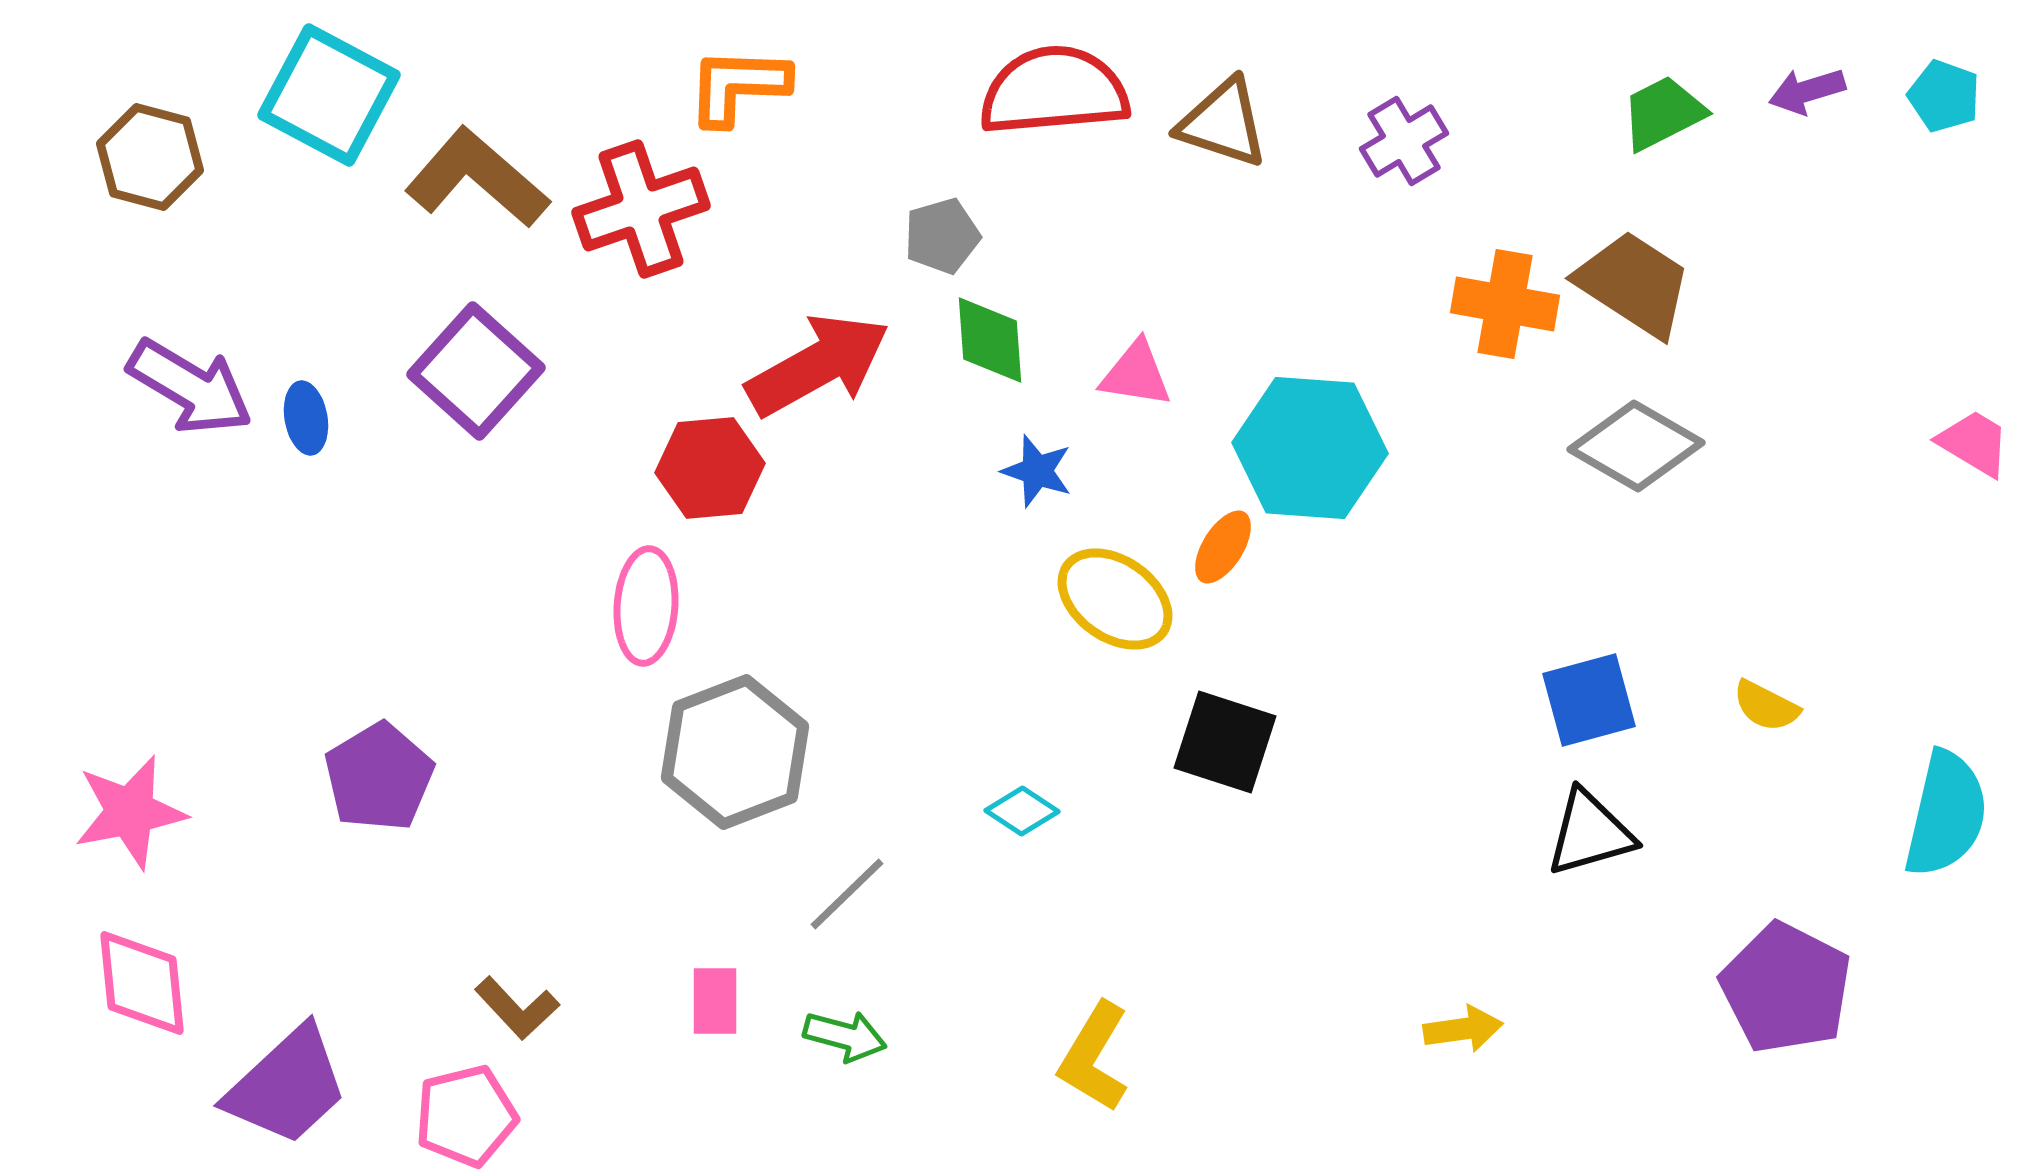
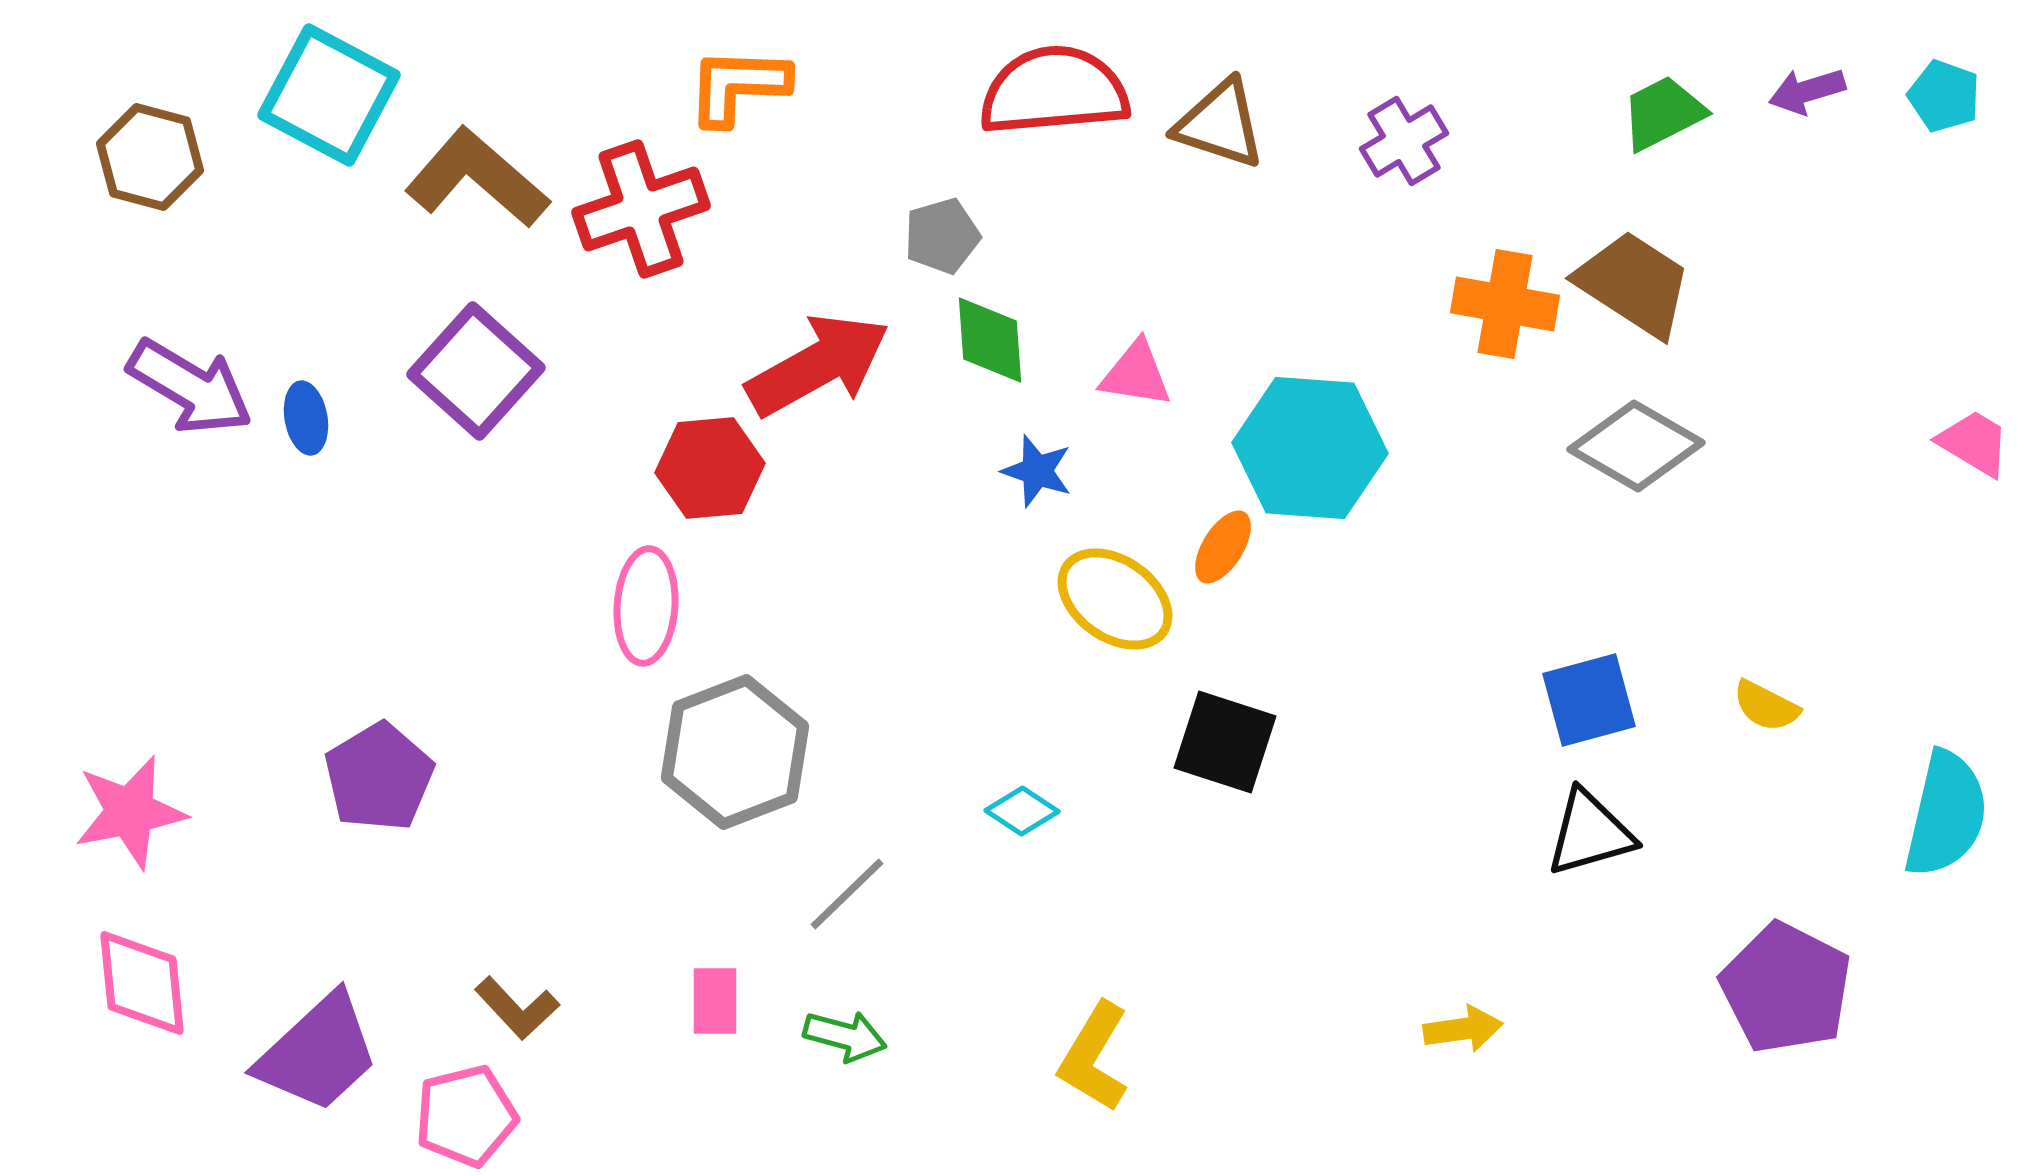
brown triangle at (1223, 123): moved 3 px left, 1 px down
purple trapezoid at (287, 1086): moved 31 px right, 33 px up
